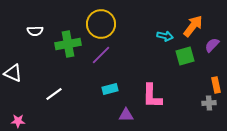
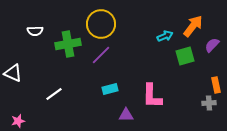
cyan arrow: rotated 35 degrees counterclockwise
pink star: rotated 16 degrees counterclockwise
